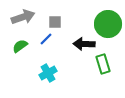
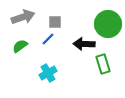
blue line: moved 2 px right
